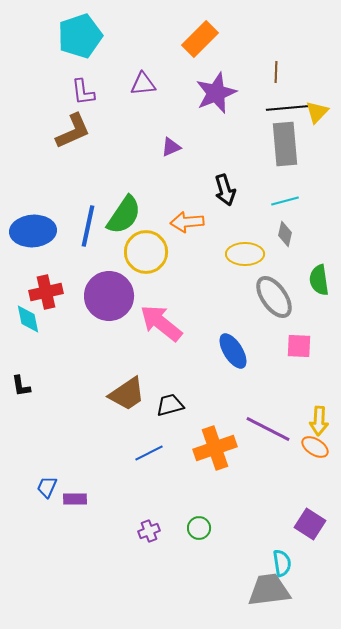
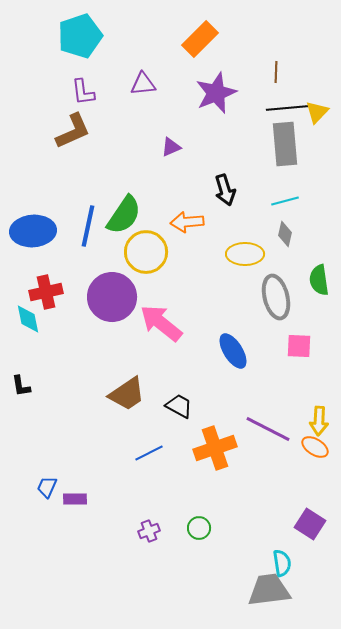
purple circle at (109, 296): moved 3 px right, 1 px down
gray ellipse at (274, 297): moved 2 px right; rotated 21 degrees clockwise
black trapezoid at (170, 405): moved 9 px right, 1 px down; rotated 44 degrees clockwise
